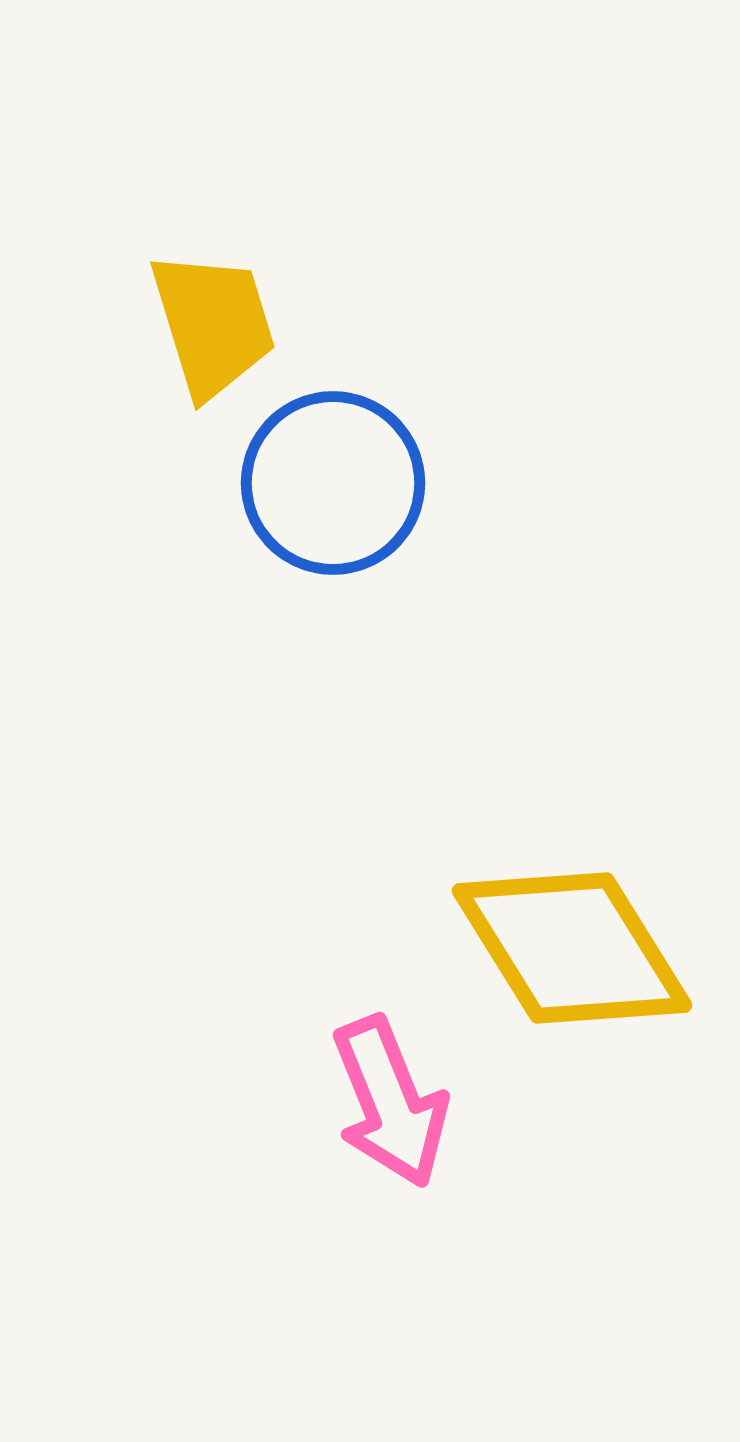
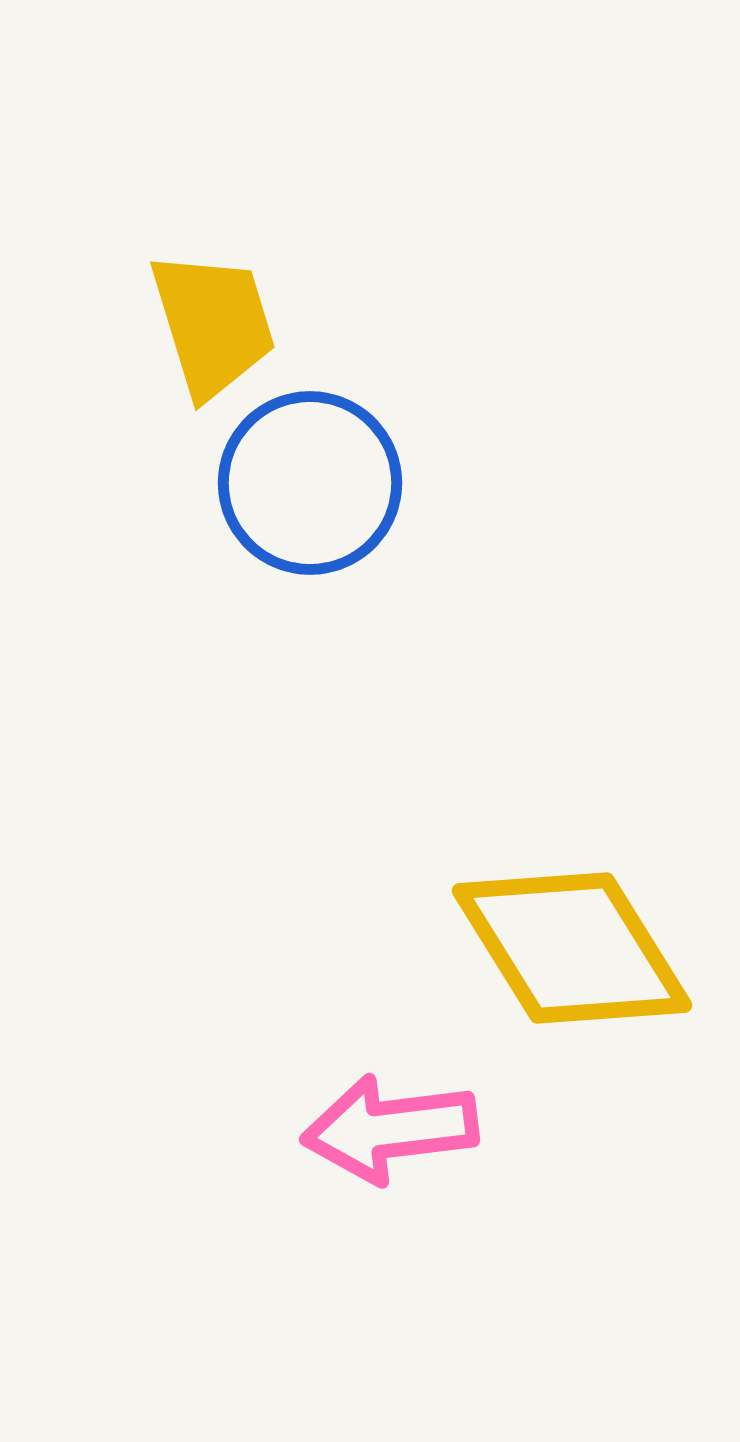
blue circle: moved 23 px left
pink arrow: moved 27 px down; rotated 105 degrees clockwise
